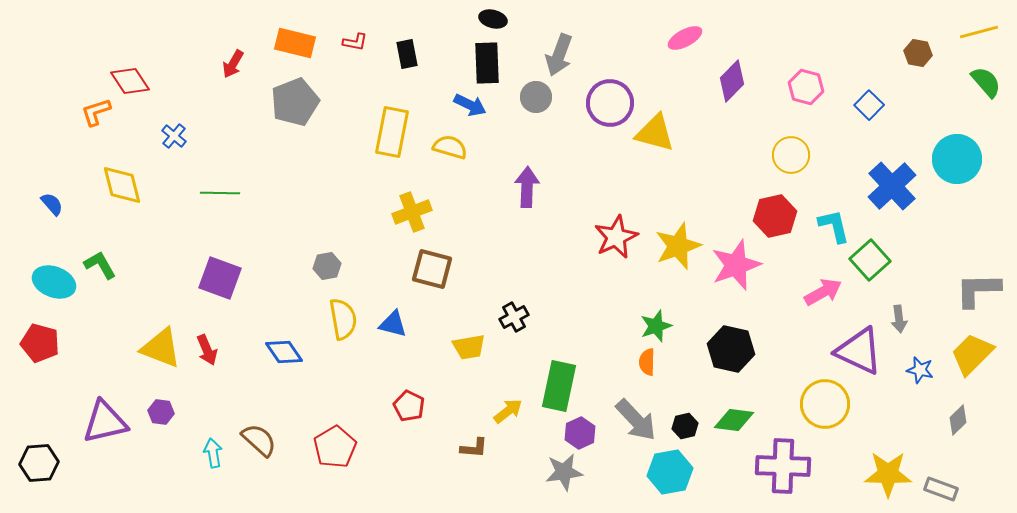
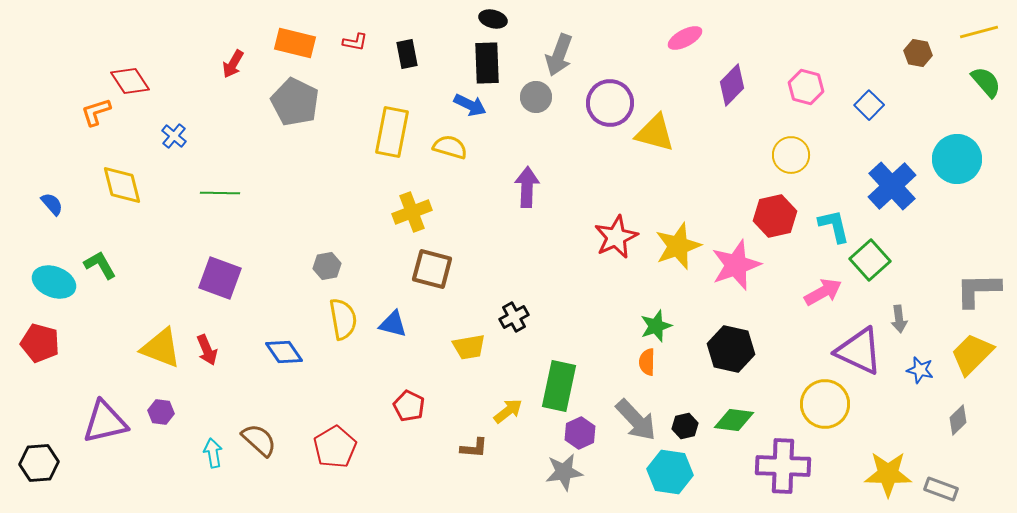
purple diamond at (732, 81): moved 4 px down
gray pentagon at (295, 102): rotated 24 degrees counterclockwise
cyan hexagon at (670, 472): rotated 18 degrees clockwise
